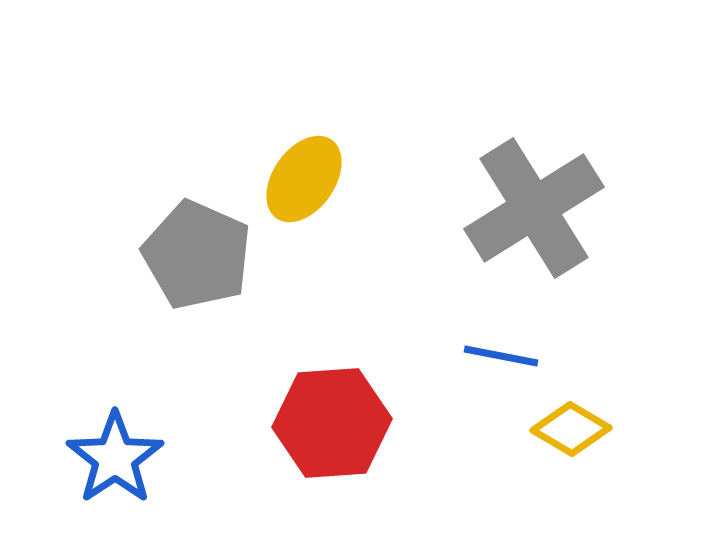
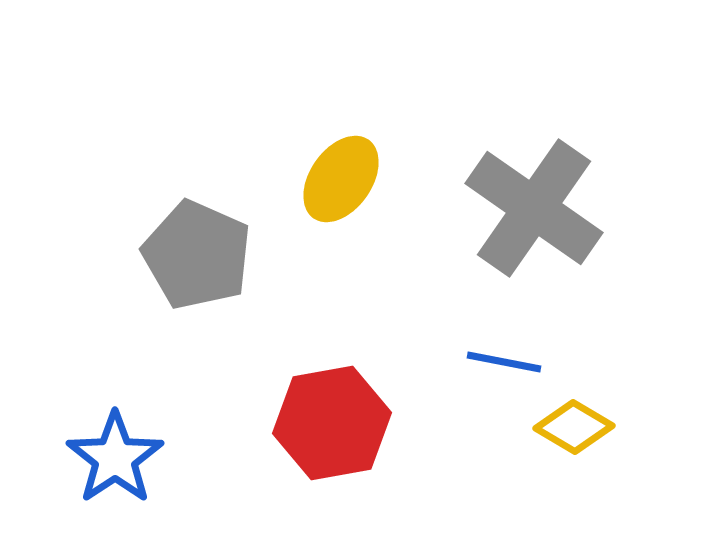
yellow ellipse: moved 37 px right
gray cross: rotated 23 degrees counterclockwise
blue line: moved 3 px right, 6 px down
red hexagon: rotated 6 degrees counterclockwise
yellow diamond: moved 3 px right, 2 px up
